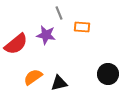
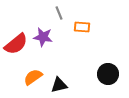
purple star: moved 3 px left, 2 px down
black triangle: moved 2 px down
